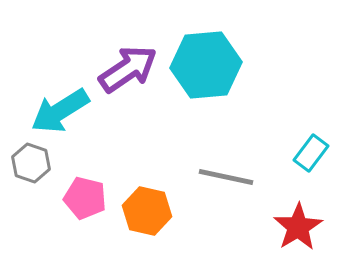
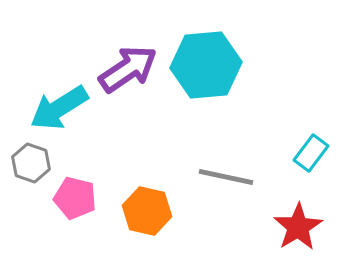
cyan arrow: moved 1 px left, 3 px up
pink pentagon: moved 10 px left
